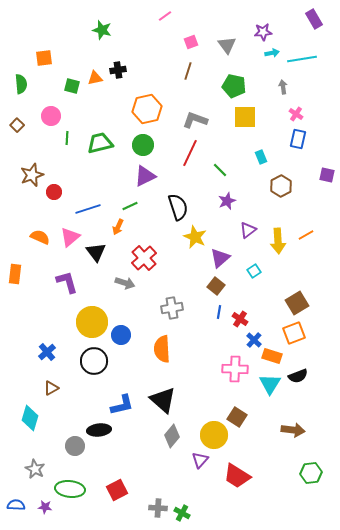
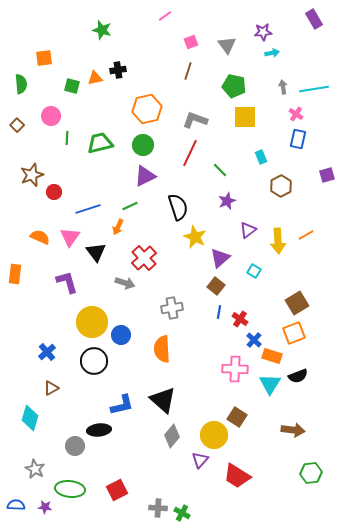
cyan line at (302, 59): moved 12 px right, 30 px down
purple square at (327, 175): rotated 28 degrees counterclockwise
pink triangle at (70, 237): rotated 15 degrees counterclockwise
cyan square at (254, 271): rotated 24 degrees counterclockwise
